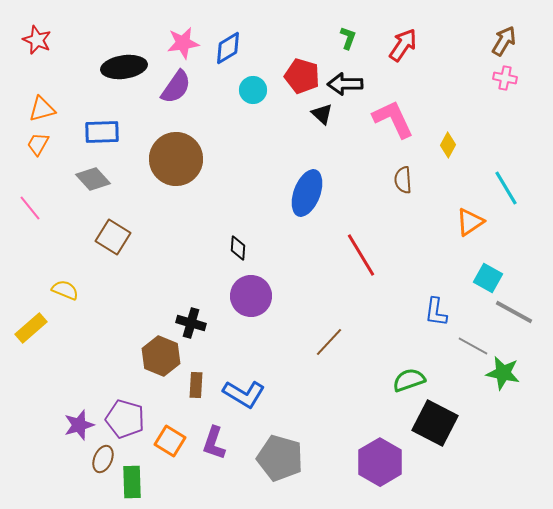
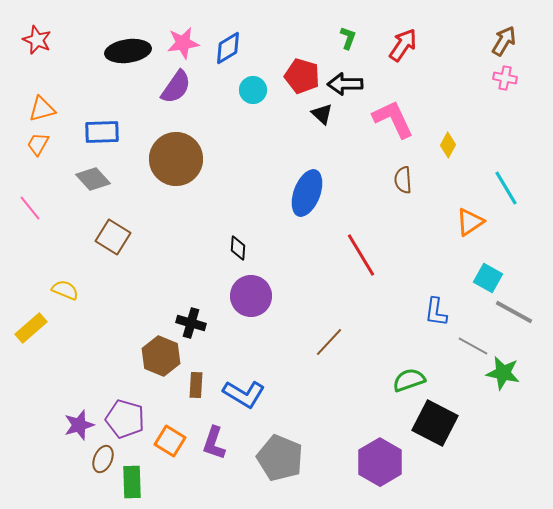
black ellipse at (124, 67): moved 4 px right, 16 px up
gray pentagon at (280, 458): rotated 6 degrees clockwise
